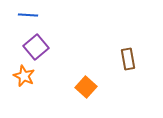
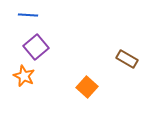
brown rectangle: moved 1 px left; rotated 50 degrees counterclockwise
orange square: moved 1 px right
